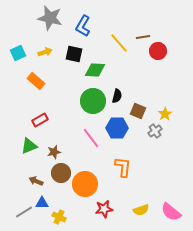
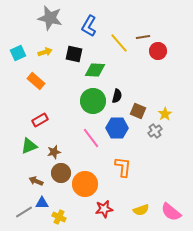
blue L-shape: moved 6 px right
